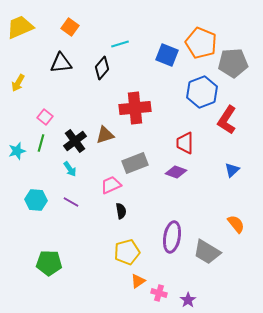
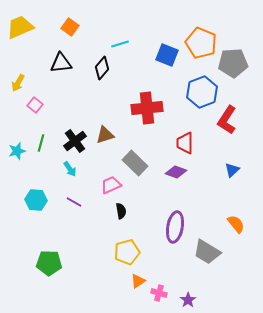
red cross: moved 12 px right
pink square: moved 10 px left, 12 px up
gray rectangle: rotated 65 degrees clockwise
purple line: moved 3 px right
purple ellipse: moved 3 px right, 10 px up
